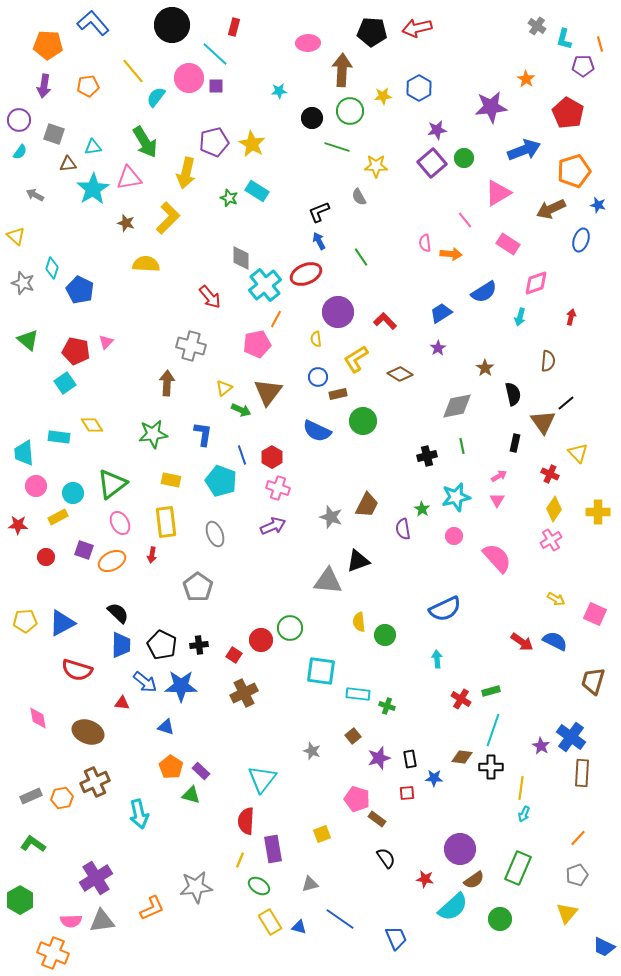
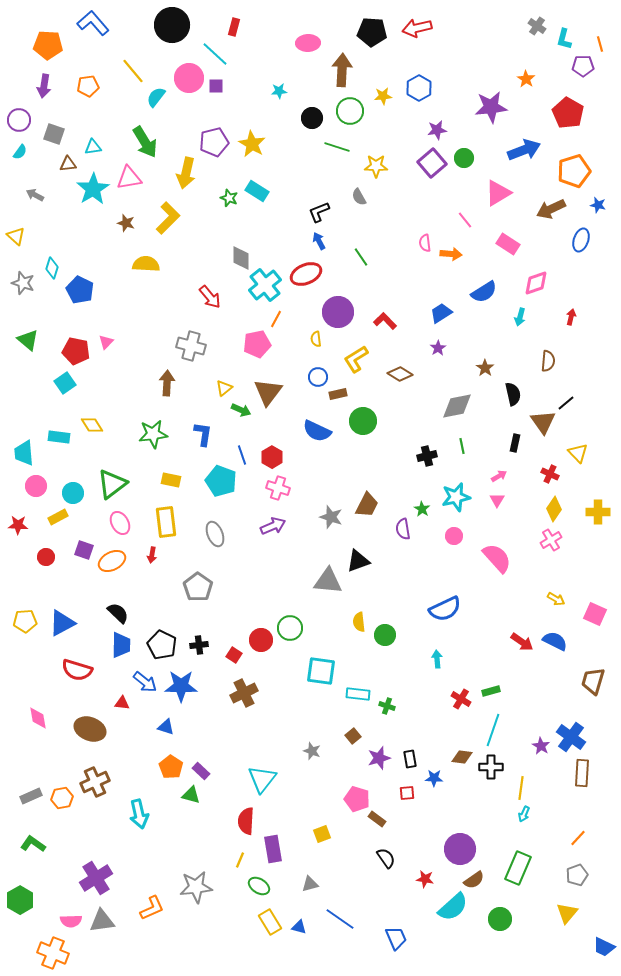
brown ellipse at (88, 732): moved 2 px right, 3 px up
